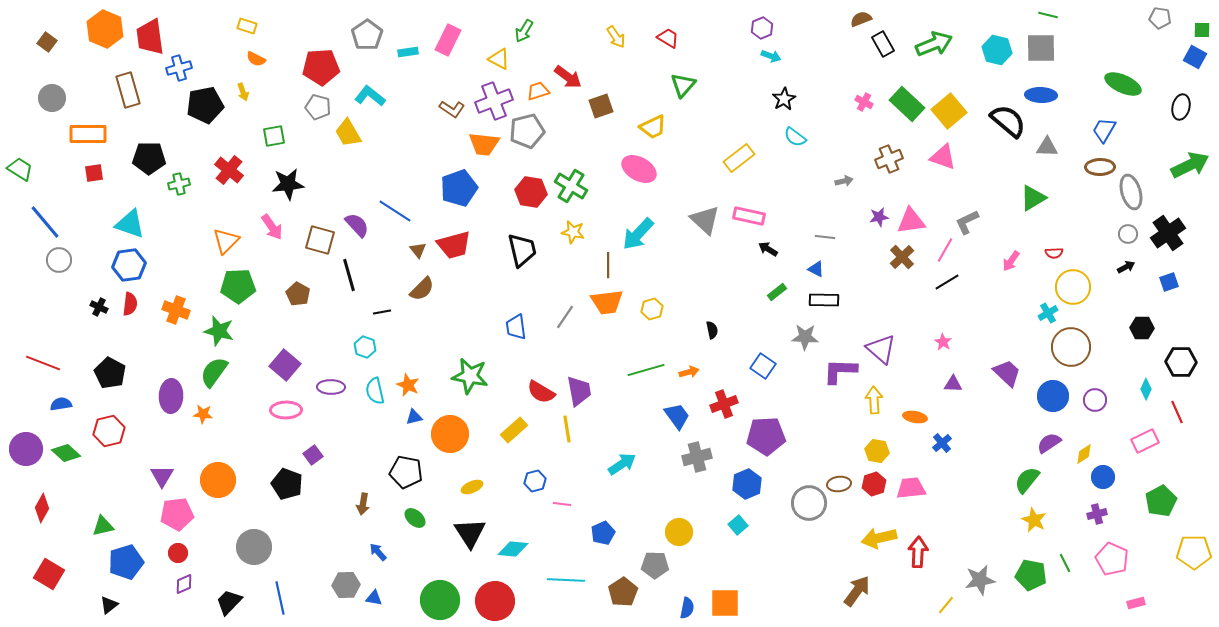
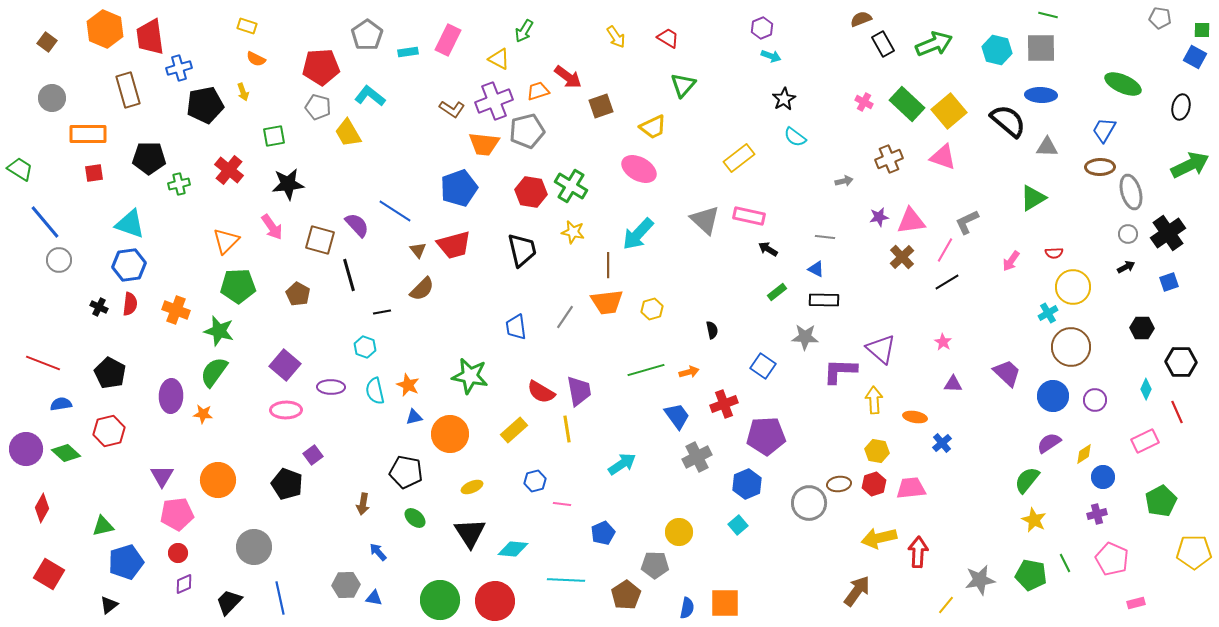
gray cross at (697, 457): rotated 12 degrees counterclockwise
brown pentagon at (623, 592): moved 3 px right, 3 px down
